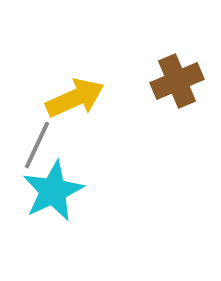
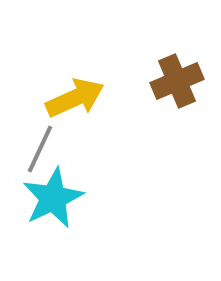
gray line: moved 3 px right, 4 px down
cyan star: moved 7 px down
